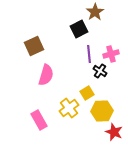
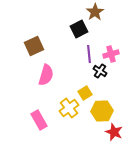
yellow square: moved 2 px left
